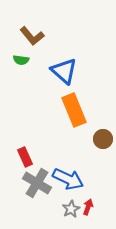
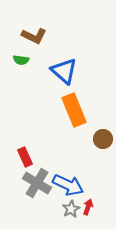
brown L-shape: moved 2 px right; rotated 25 degrees counterclockwise
blue arrow: moved 6 px down
